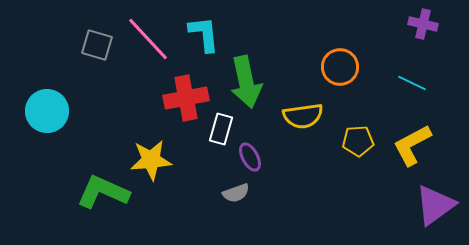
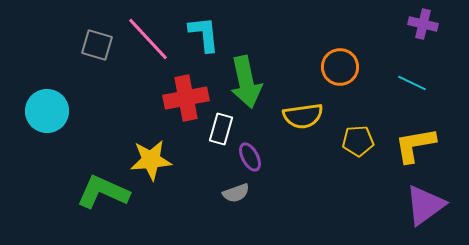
yellow L-shape: moved 3 px right; rotated 18 degrees clockwise
purple triangle: moved 10 px left
